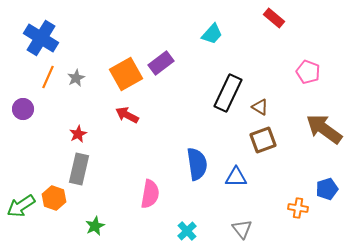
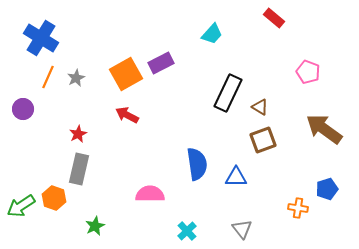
purple rectangle: rotated 10 degrees clockwise
pink semicircle: rotated 100 degrees counterclockwise
